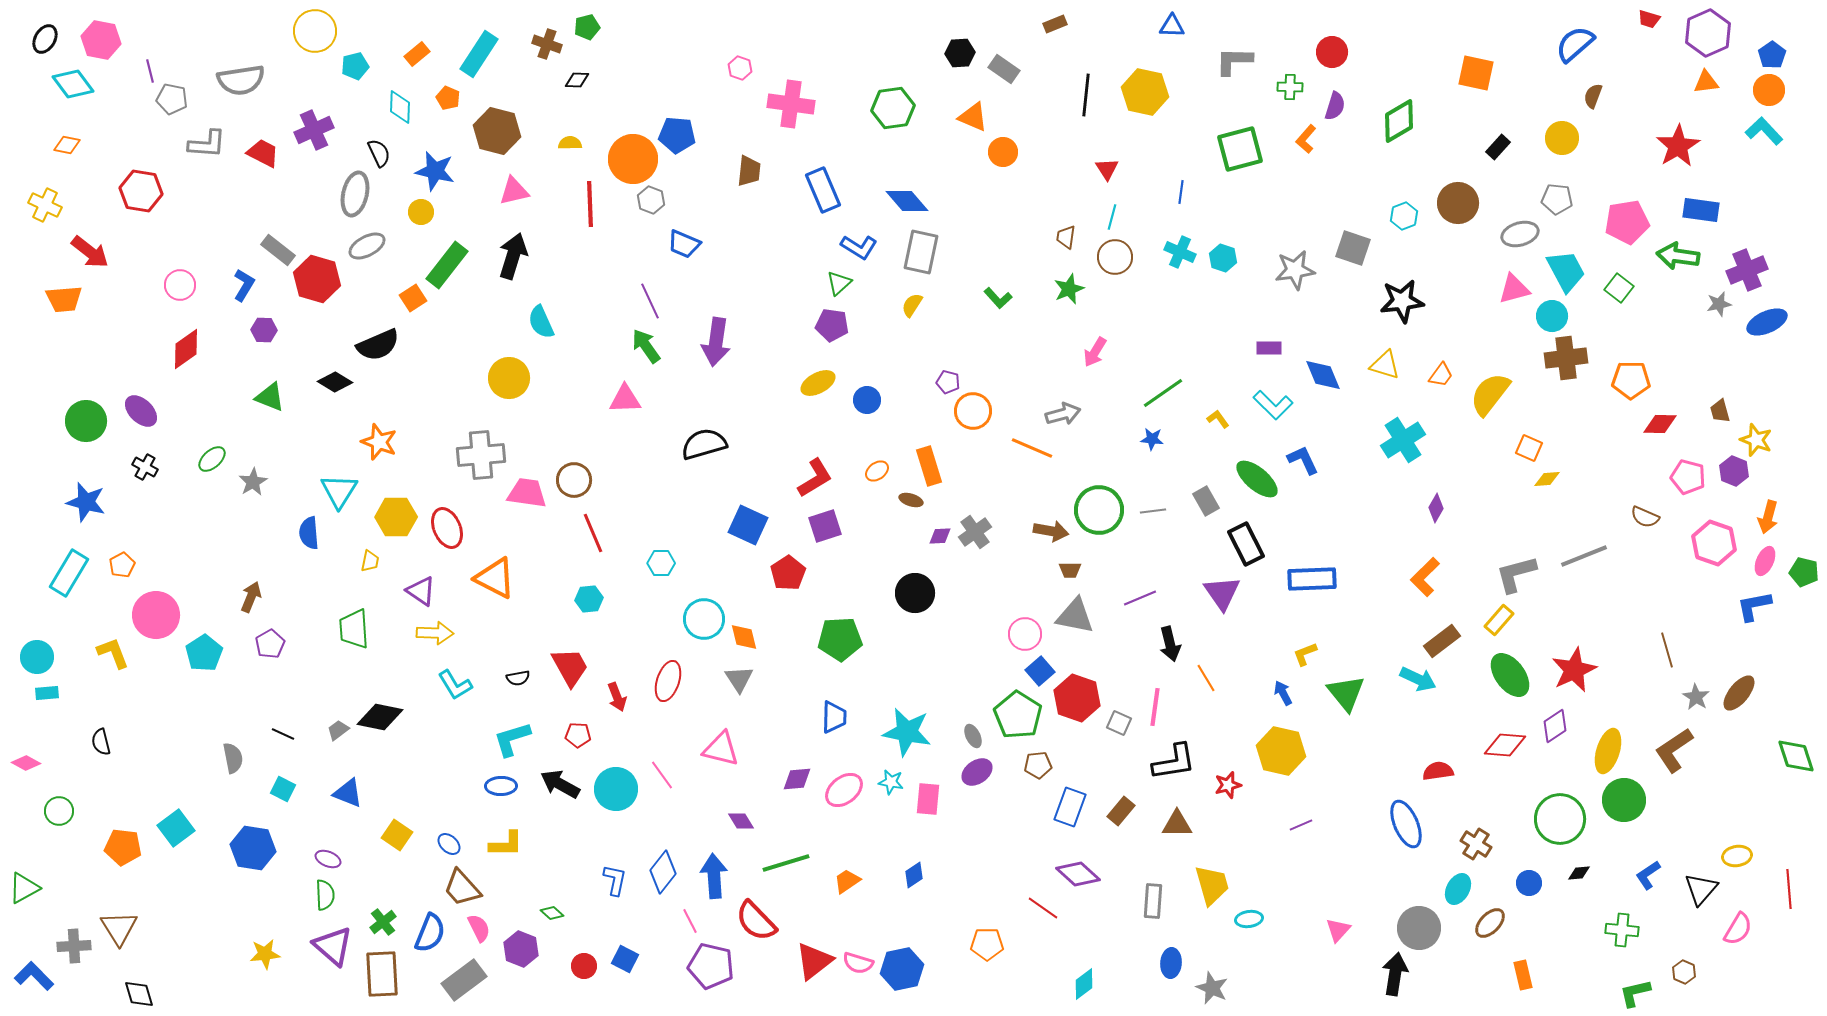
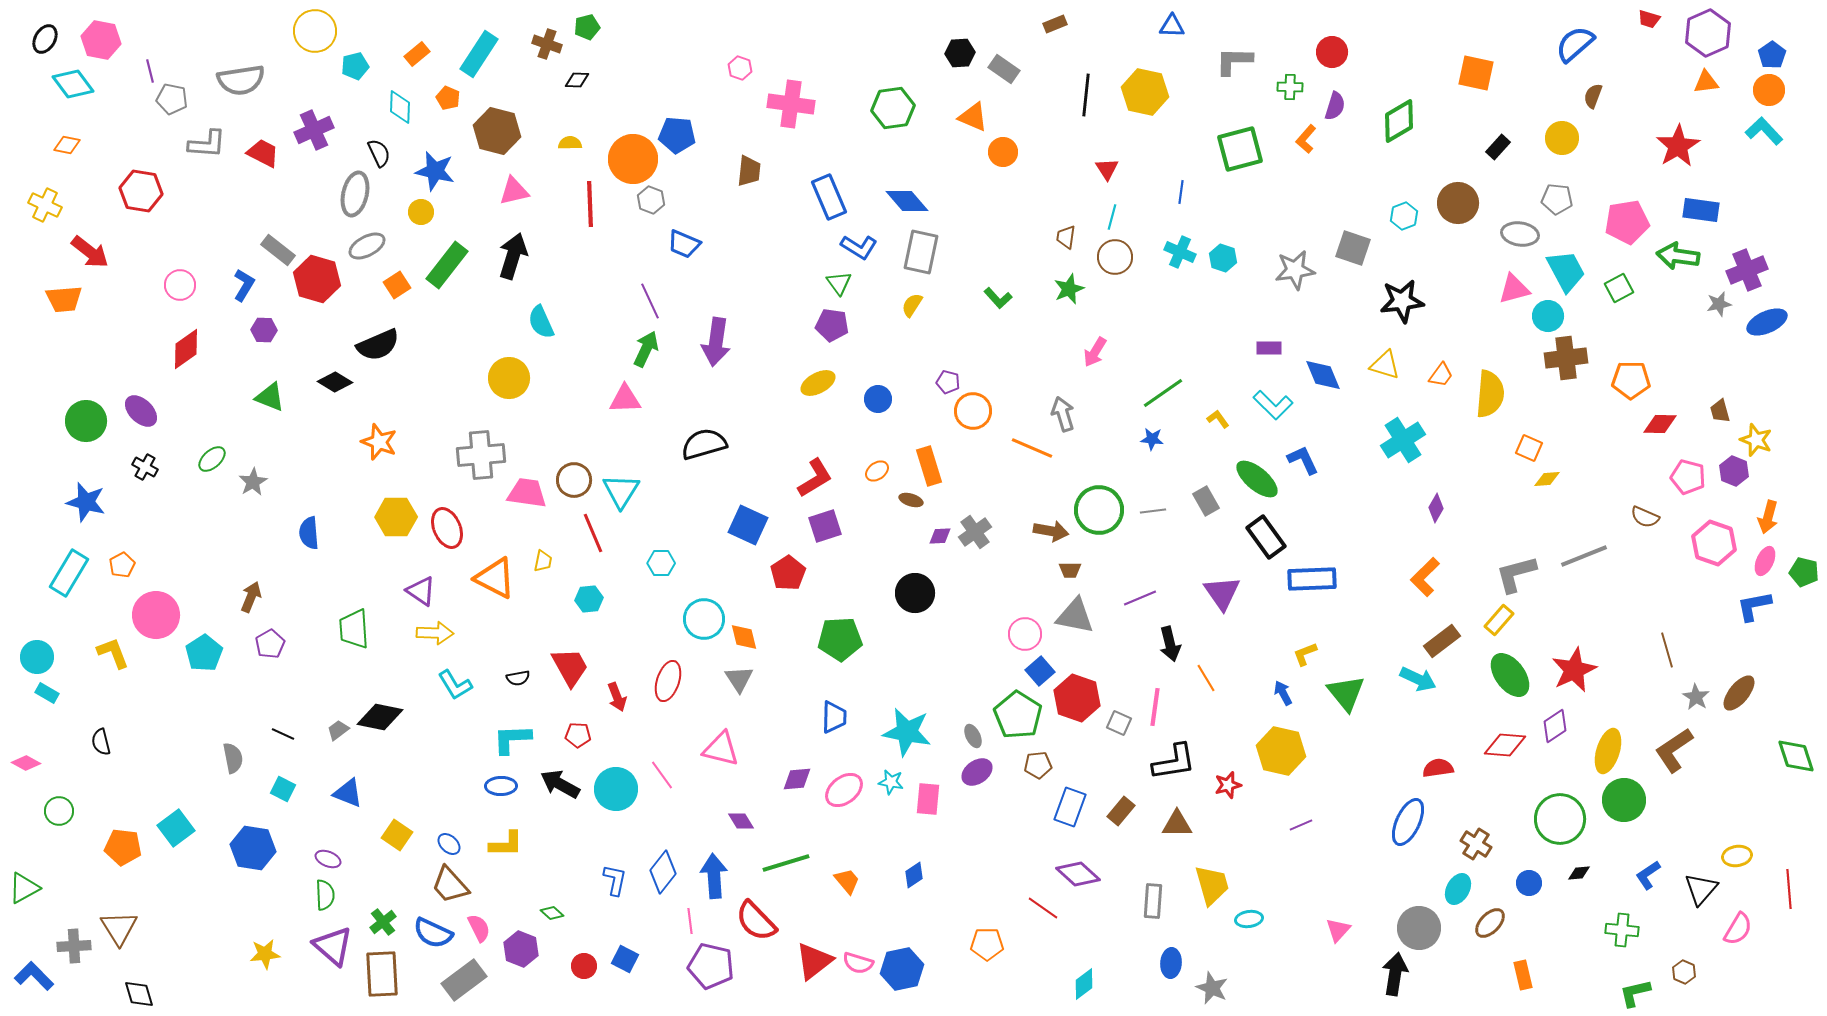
blue rectangle at (823, 190): moved 6 px right, 7 px down
gray ellipse at (1520, 234): rotated 24 degrees clockwise
green triangle at (839, 283): rotated 24 degrees counterclockwise
green square at (1619, 288): rotated 24 degrees clockwise
orange square at (413, 298): moved 16 px left, 13 px up
cyan circle at (1552, 316): moved 4 px left
green arrow at (646, 346): moved 3 px down; rotated 60 degrees clockwise
yellow semicircle at (1490, 394): rotated 147 degrees clockwise
blue circle at (867, 400): moved 11 px right, 1 px up
gray arrow at (1063, 414): rotated 92 degrees counterclockwise
cyan triangle at (339, 491): moved 282 px right
black rectangle at (1246, 544): moved 20 px right, 7 px up; rotated 9 degrees counterclockwise
yellow trapezoid at (370, 561): moved 173 px right
cyan rectangle at (47, 693): rotated 35 degrees clockwise
cyan L-shape at (512, 739): rotated 15 degrees clockwise
red semicircle at (1438, 771): moved 3 px up
blue ellipse at (1406, 824): moved 2 px right, 2 px up; rotated 48 degrees clockwise
orange trapezoid at (847, 881): rotated 84 degrees clockwise
brown trapezoid at (462, 888): moved 12 px left, 3 px up
pink line at (690, 921): rotated 20 degrees clockwise
blue semicircle at (430, 933): moved 3 px right; rotated 93 degrees clockwise
